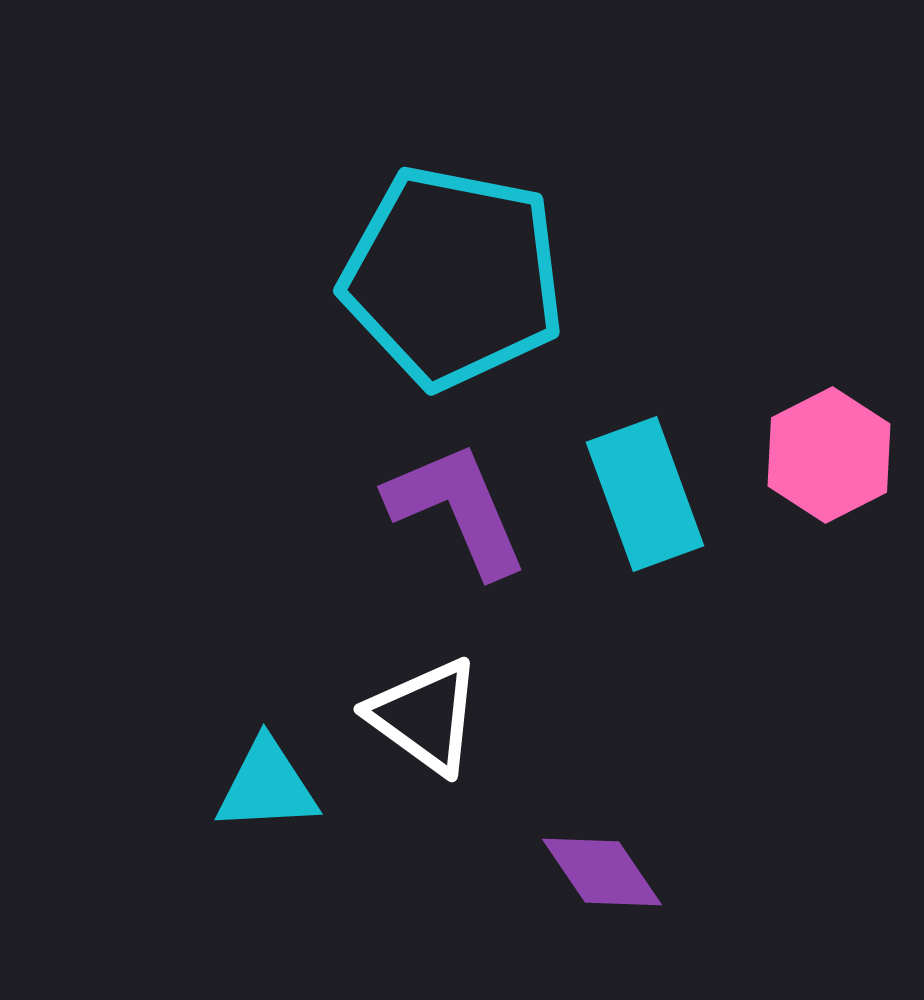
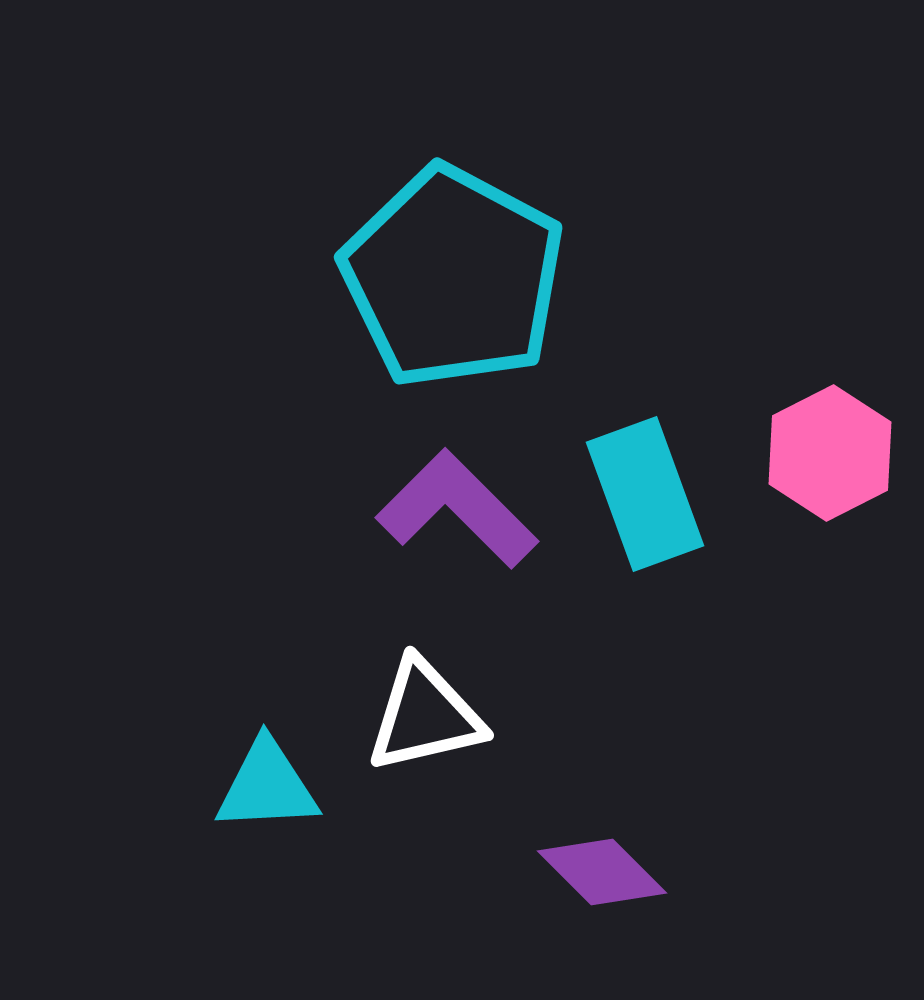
cyan pentagon: rotated 17 degrees clockwise
pink hexagon: moved 1 px right, 2 px up
purple L-shape: rotated 22 degrees counterclockwise
white triangle: rotated 49 degrees counterclockwise
purple diamond: rotated 11 degrees counterclockwise
